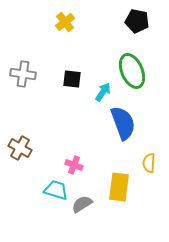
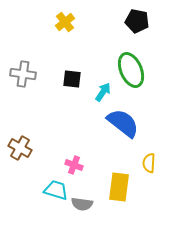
green ellipse: moved 1 px left, 1 px up
blue semicircle: rotated 32 degrees counterclockwise
gray semicircle: rotated 140 degrees counterclockwise
